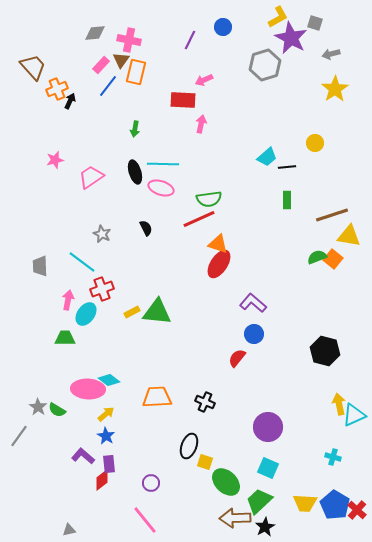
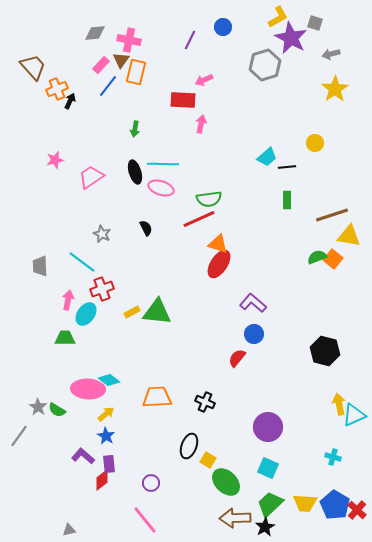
yellow square at (205, 462): moved 3 px right, 2 px up; rotated 14 degrees clockwise
green trapezoid at (259, 501): moved 11 px right, 3 px down
